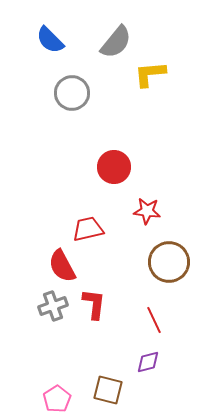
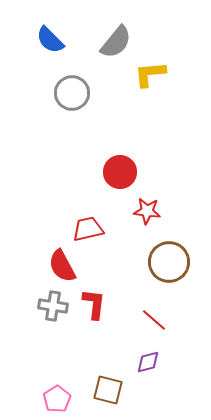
red circle: moved 6 px right, 5 px down
gray cross: rotated 28 degrees clockwise
red line: rotated 24 degrees counterclockwise
